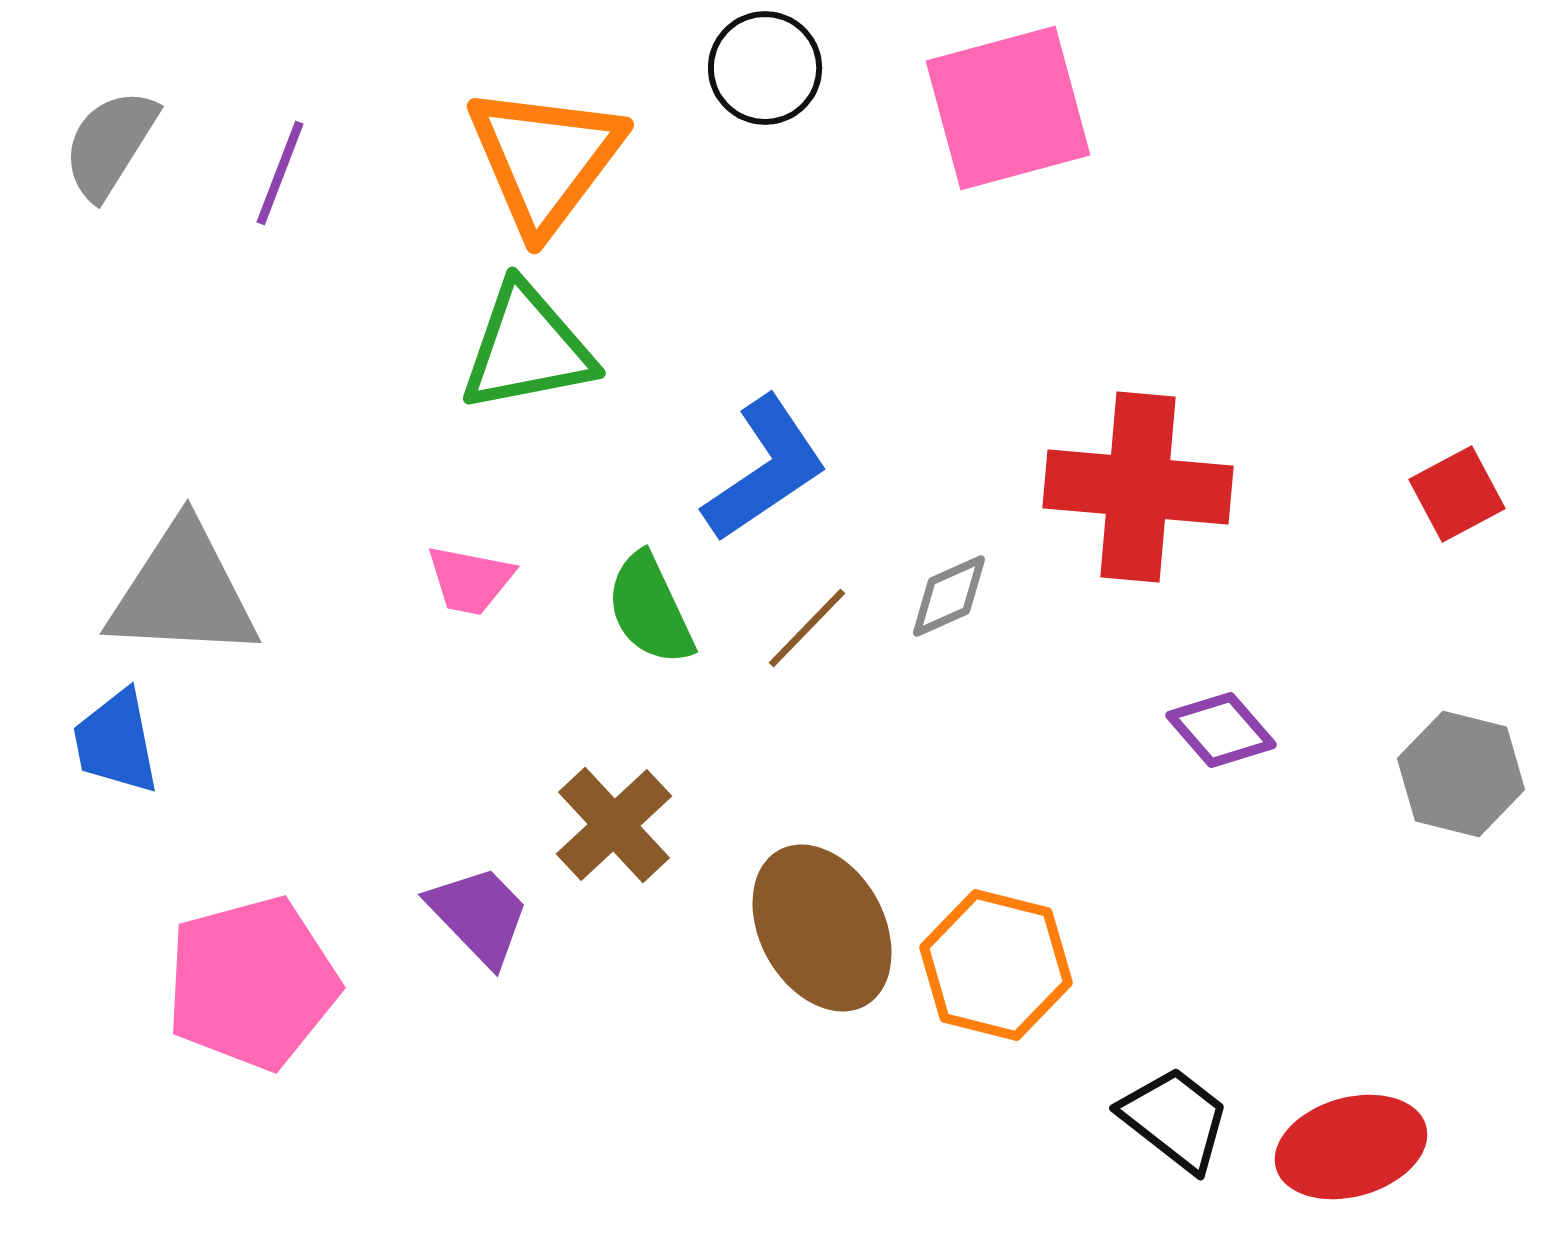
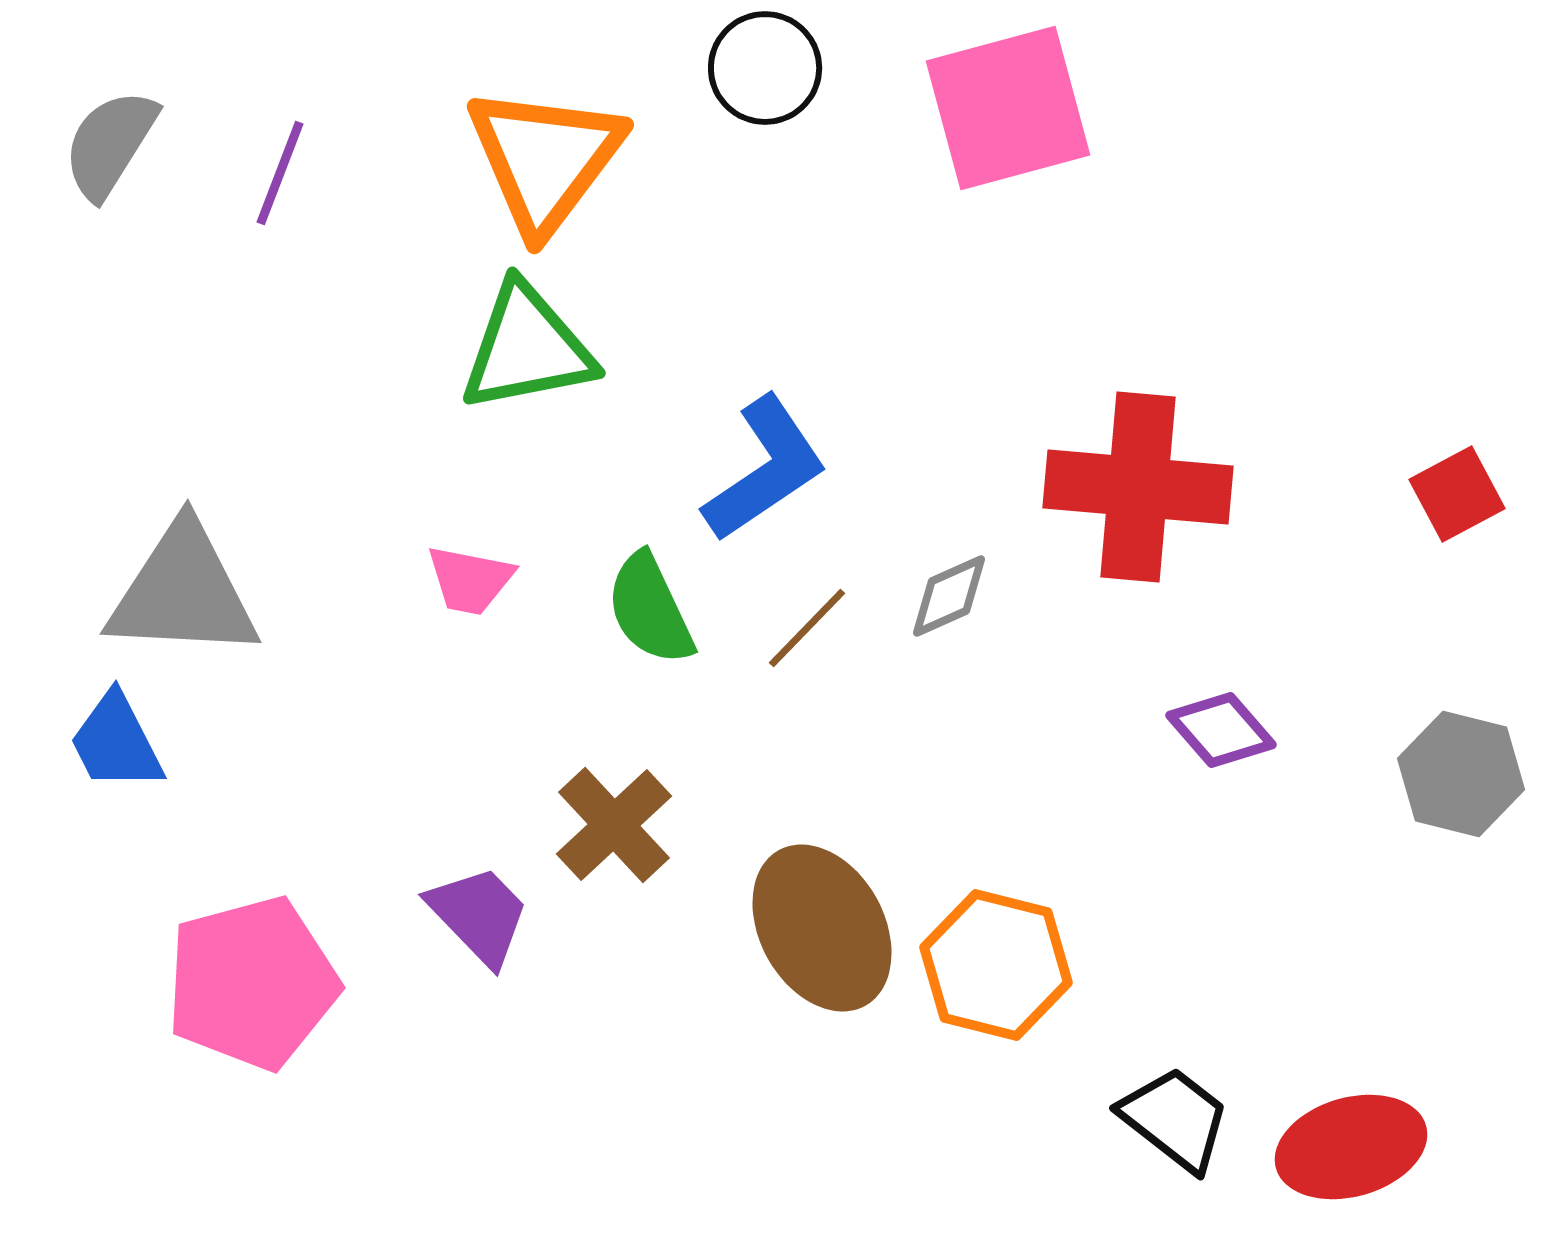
blue trapezoid: rotated 16 degrees counterclockwise
